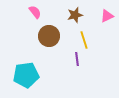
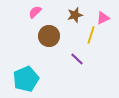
pink semicircle: rotated 96 degrees counterclockwise
pink triangle: moved 4 px left, 2 px down
yellow line: moved 7 px right, 5 px up; rotated 36 degrees clockwise
purple line: rotated 40 degrees counterclockwise
cyan pentagon: moved 4 px down; rotated 15 degrees counterclockwise
